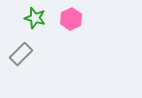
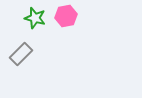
pink hexagon: moved 5 px left, 3 px up; rotated 15 degrees clockwise
